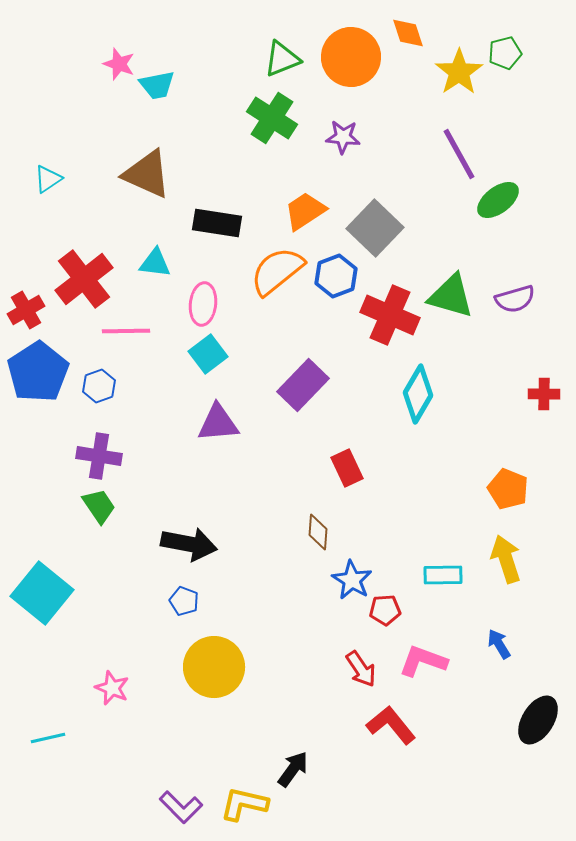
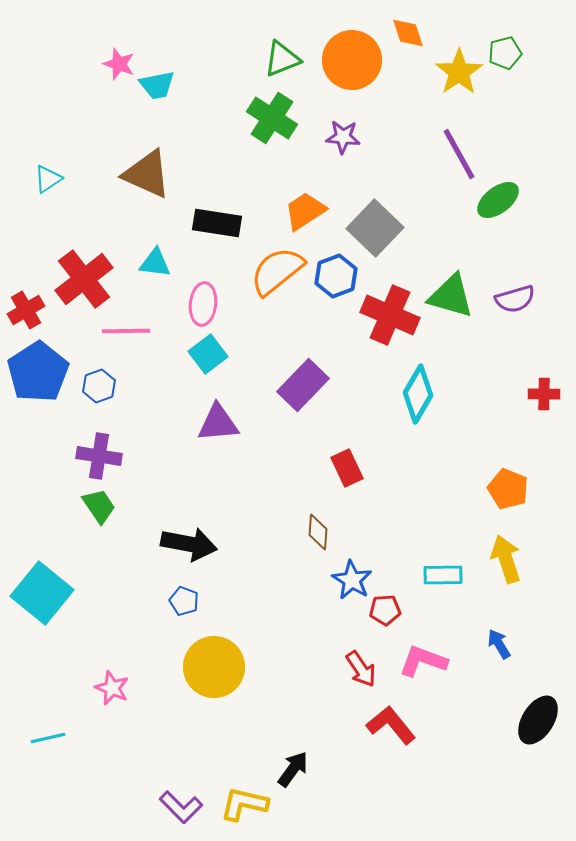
orange circle at (351, 57): moved 1 px right, 3 px down
